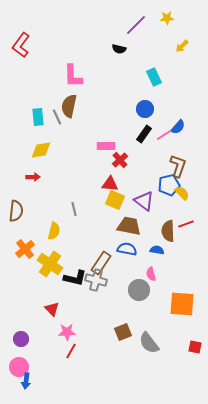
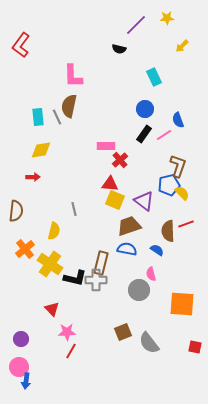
blue semicircle at (178, 127): moved 7 px up; rotated 119 degrees clockwise
brown trapezoid at (129, 226): rotated 30 degrees counterclockwise
blue semicircle at (157, 250): rotated 24 degrees clockwise
brown rectangle at (101, 263): rotated 20 degrees counterclockwise
gray cross at (96, 280): rotated 15 degrees counterclockwise
